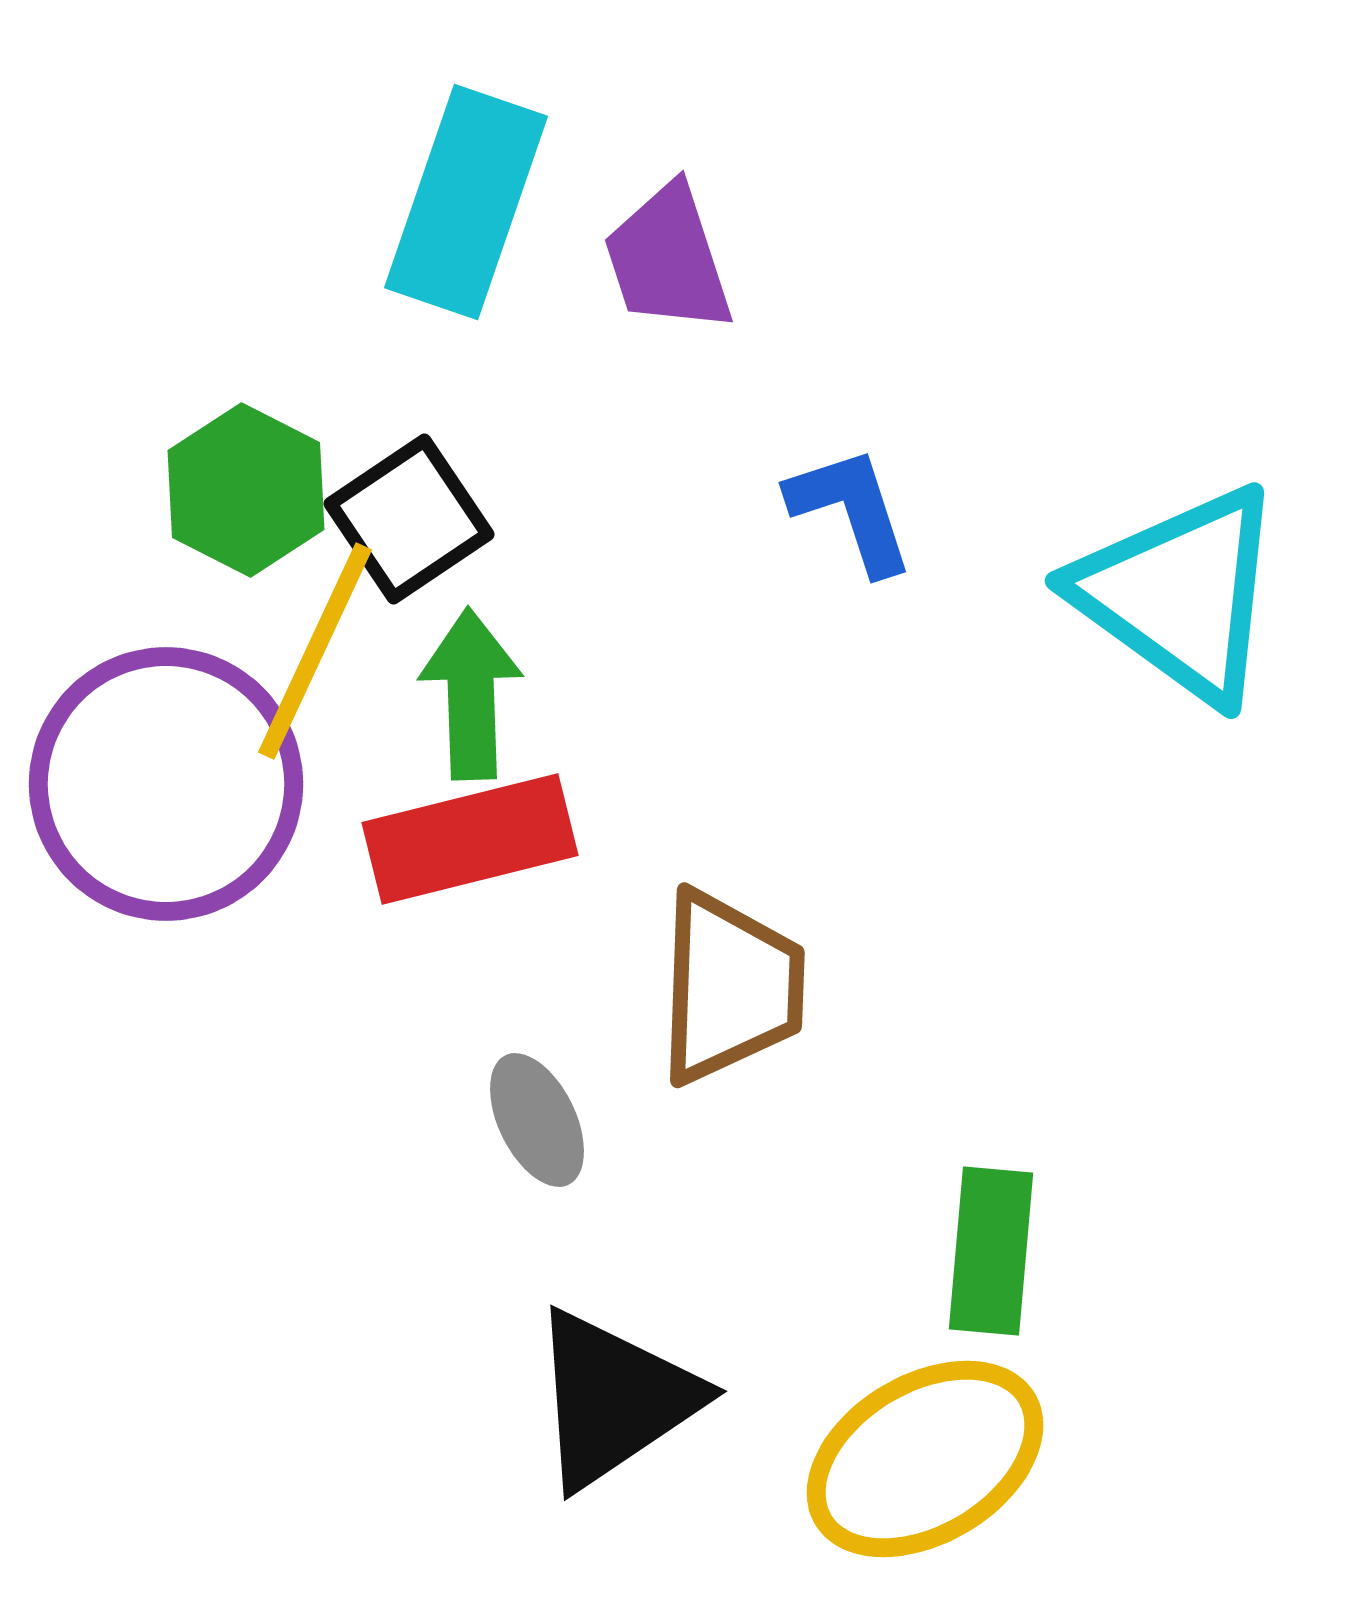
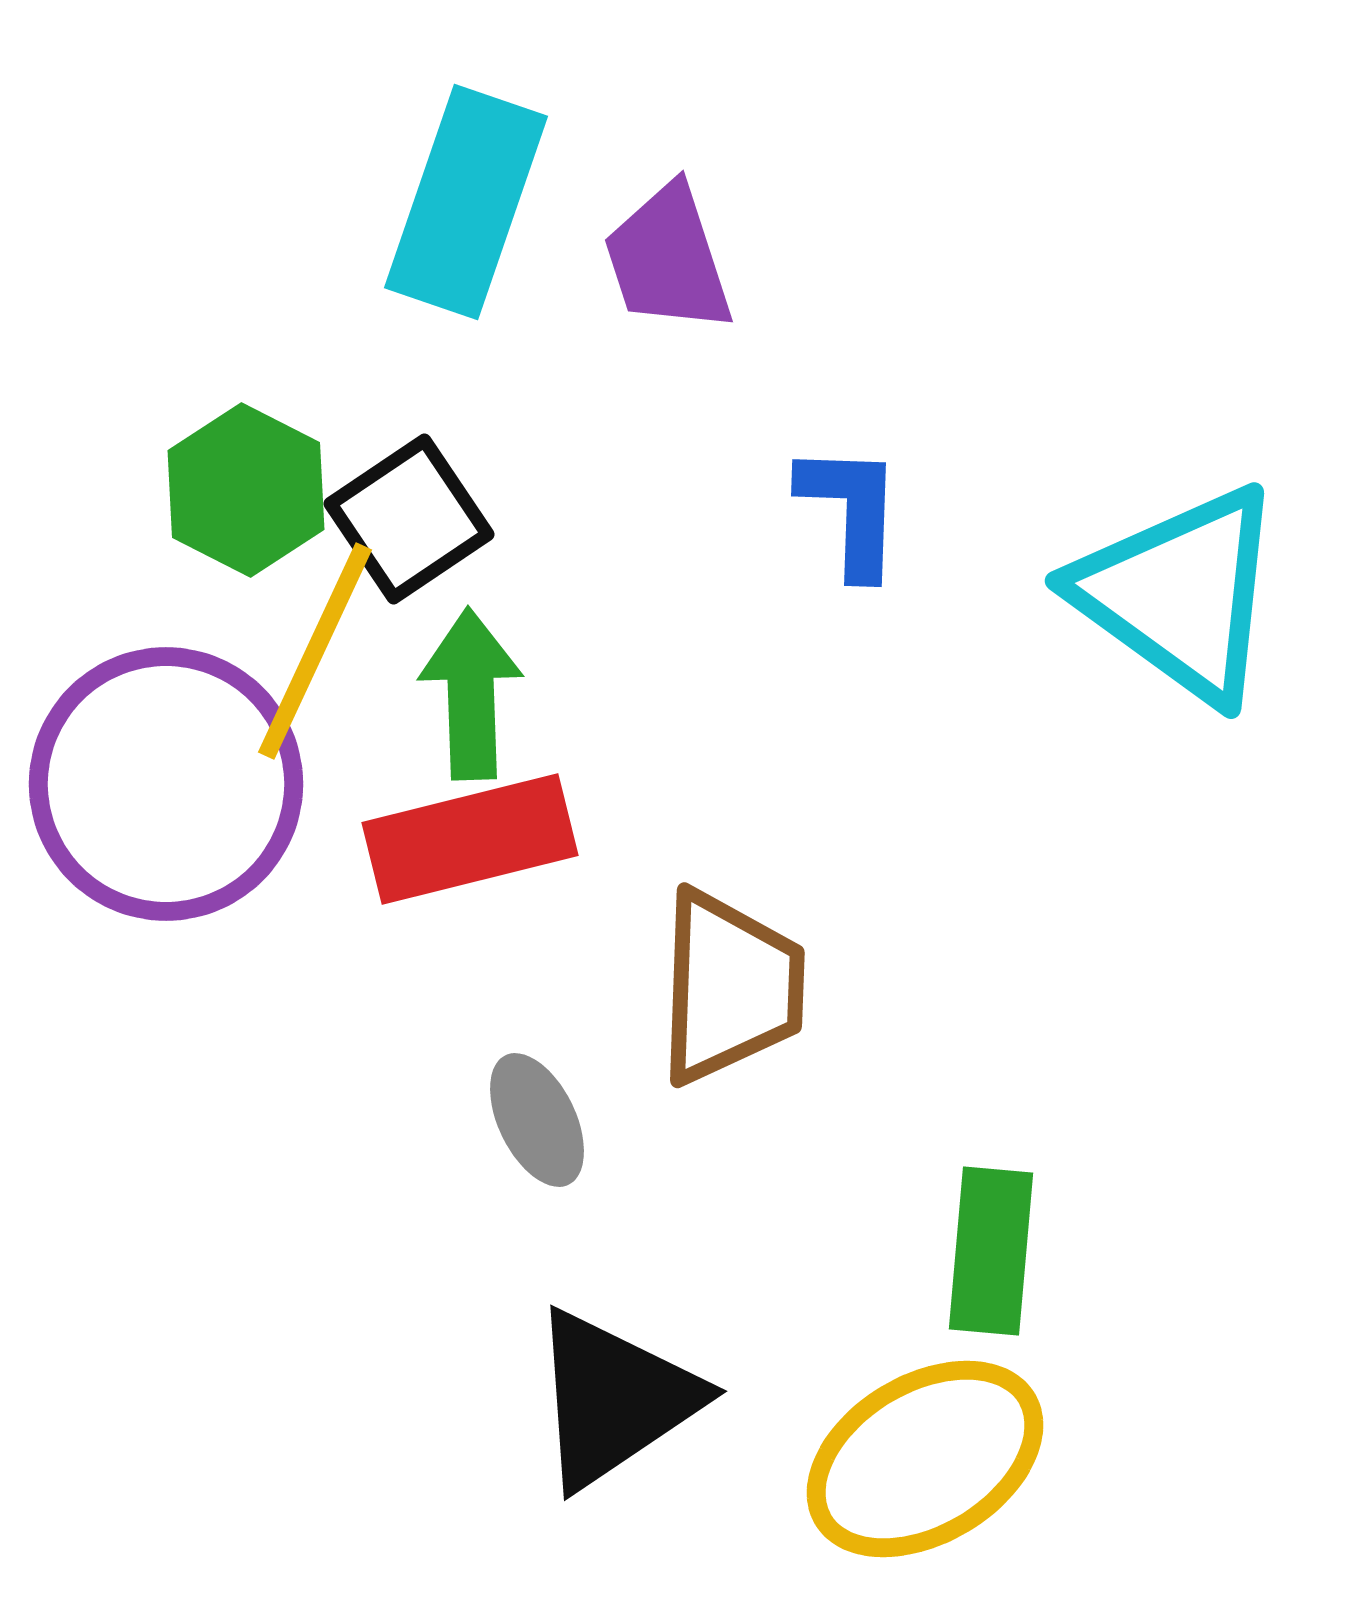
blue L-shape: rotated 20 degrees clockwise
